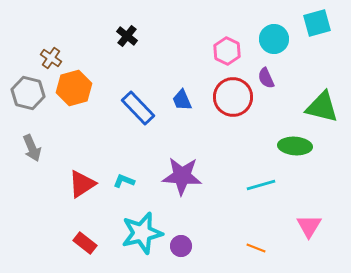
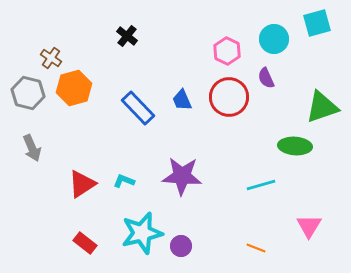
red circle: moved 4 px left
green triangle: rotated 33 degrees counterclockwise
